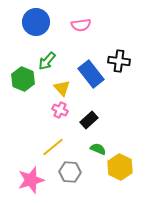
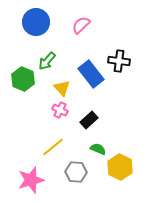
pink semicircle: rotated 144 degrees clockwise
gray hexagon: moved 6 px right
